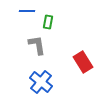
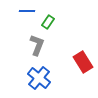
green rectangle: rotated 24 degrees clockwise
gray L-shape: rotated 30 degrees clockwise
blue cross: moved 2 px left, 4 px up
